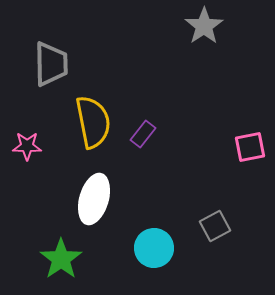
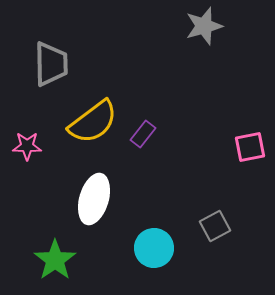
gray star: rotated 18 degrees clockwise
yellow semicircle: rotated 64 degrees clockwise
green star: moved 6 px left, 1 px down
